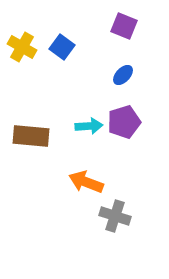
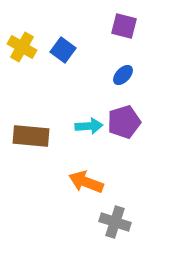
purple square: rotated 8 degrees counterclockwise
blue square: moved 1 px right, 3 px down
gray cross: moved 6 px down
